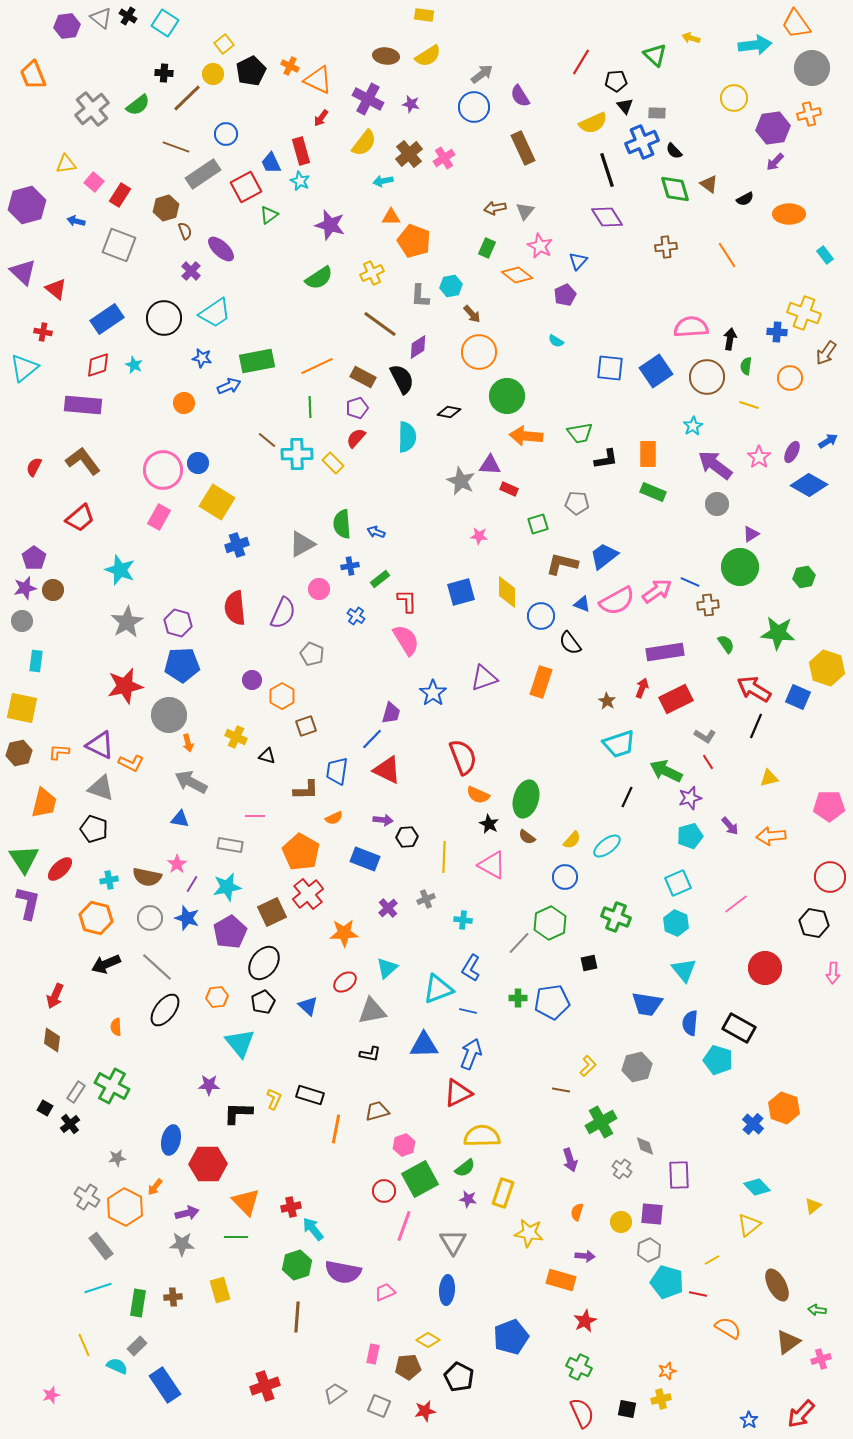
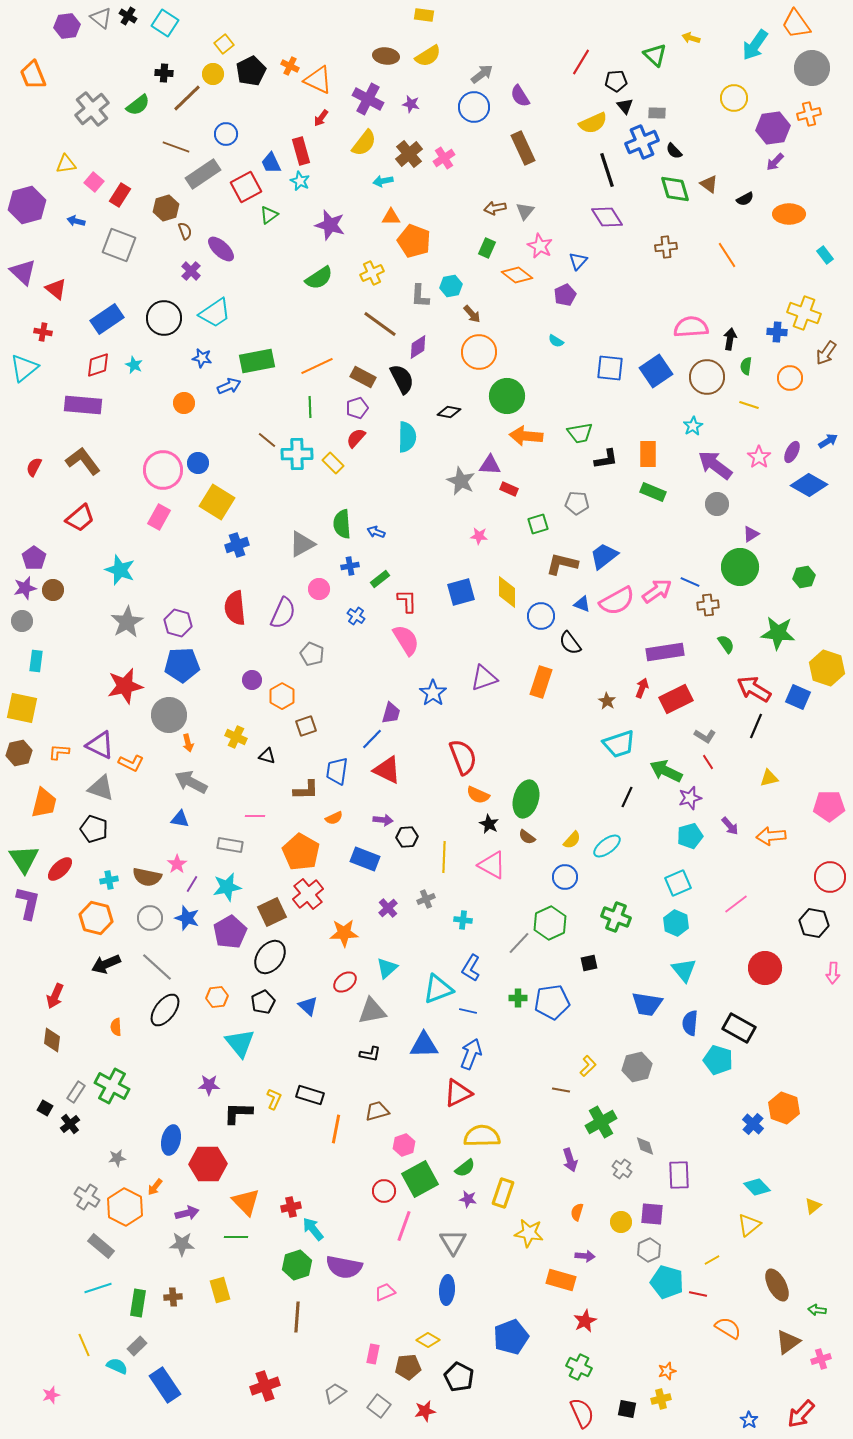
cyan arrow at (755, 45): rotated 132 degrees clockwise
black ellipse at (264, 963): moved 6 px right, 6 px up
gray rectangle at (101, 1246): rotated 12 degrees counterclockwise
purple semicircle at (343, 1272): moved 1 px right, 5 px up
gray square at (379, 1406): rotated 15 degrees clockwise
